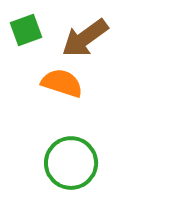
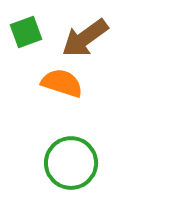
green square: moved 2 px down
